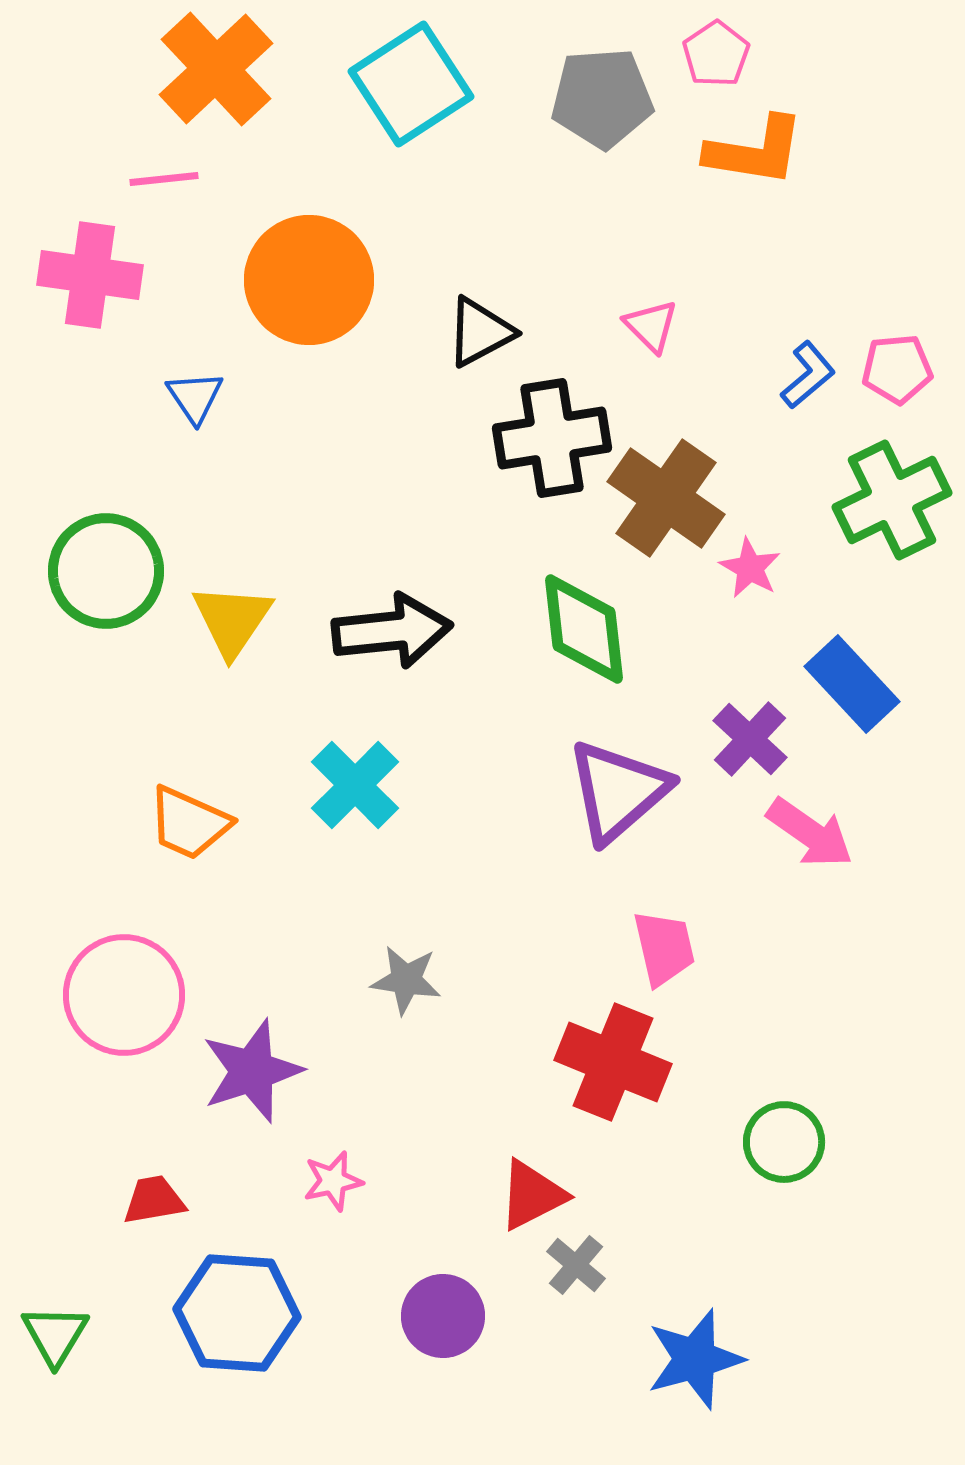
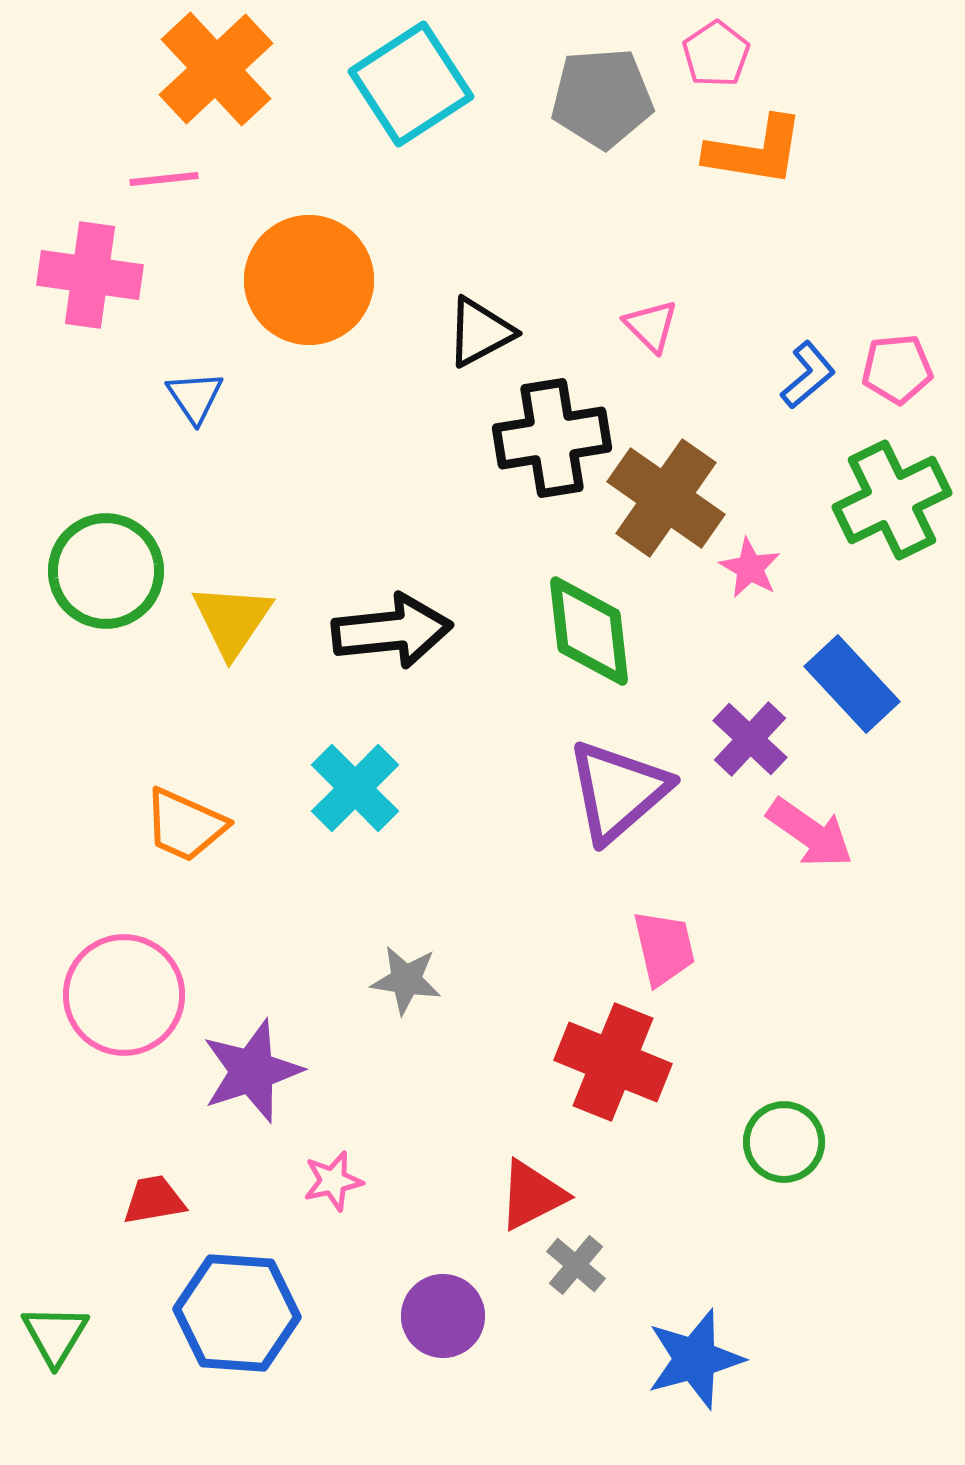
green diamond at (584, 629): moved 5 px right, 2 px down
cyan cross at (355, 785): moved 3 px down
orange trapezoid at (189, 823): moved 4 px left, 2 px down
